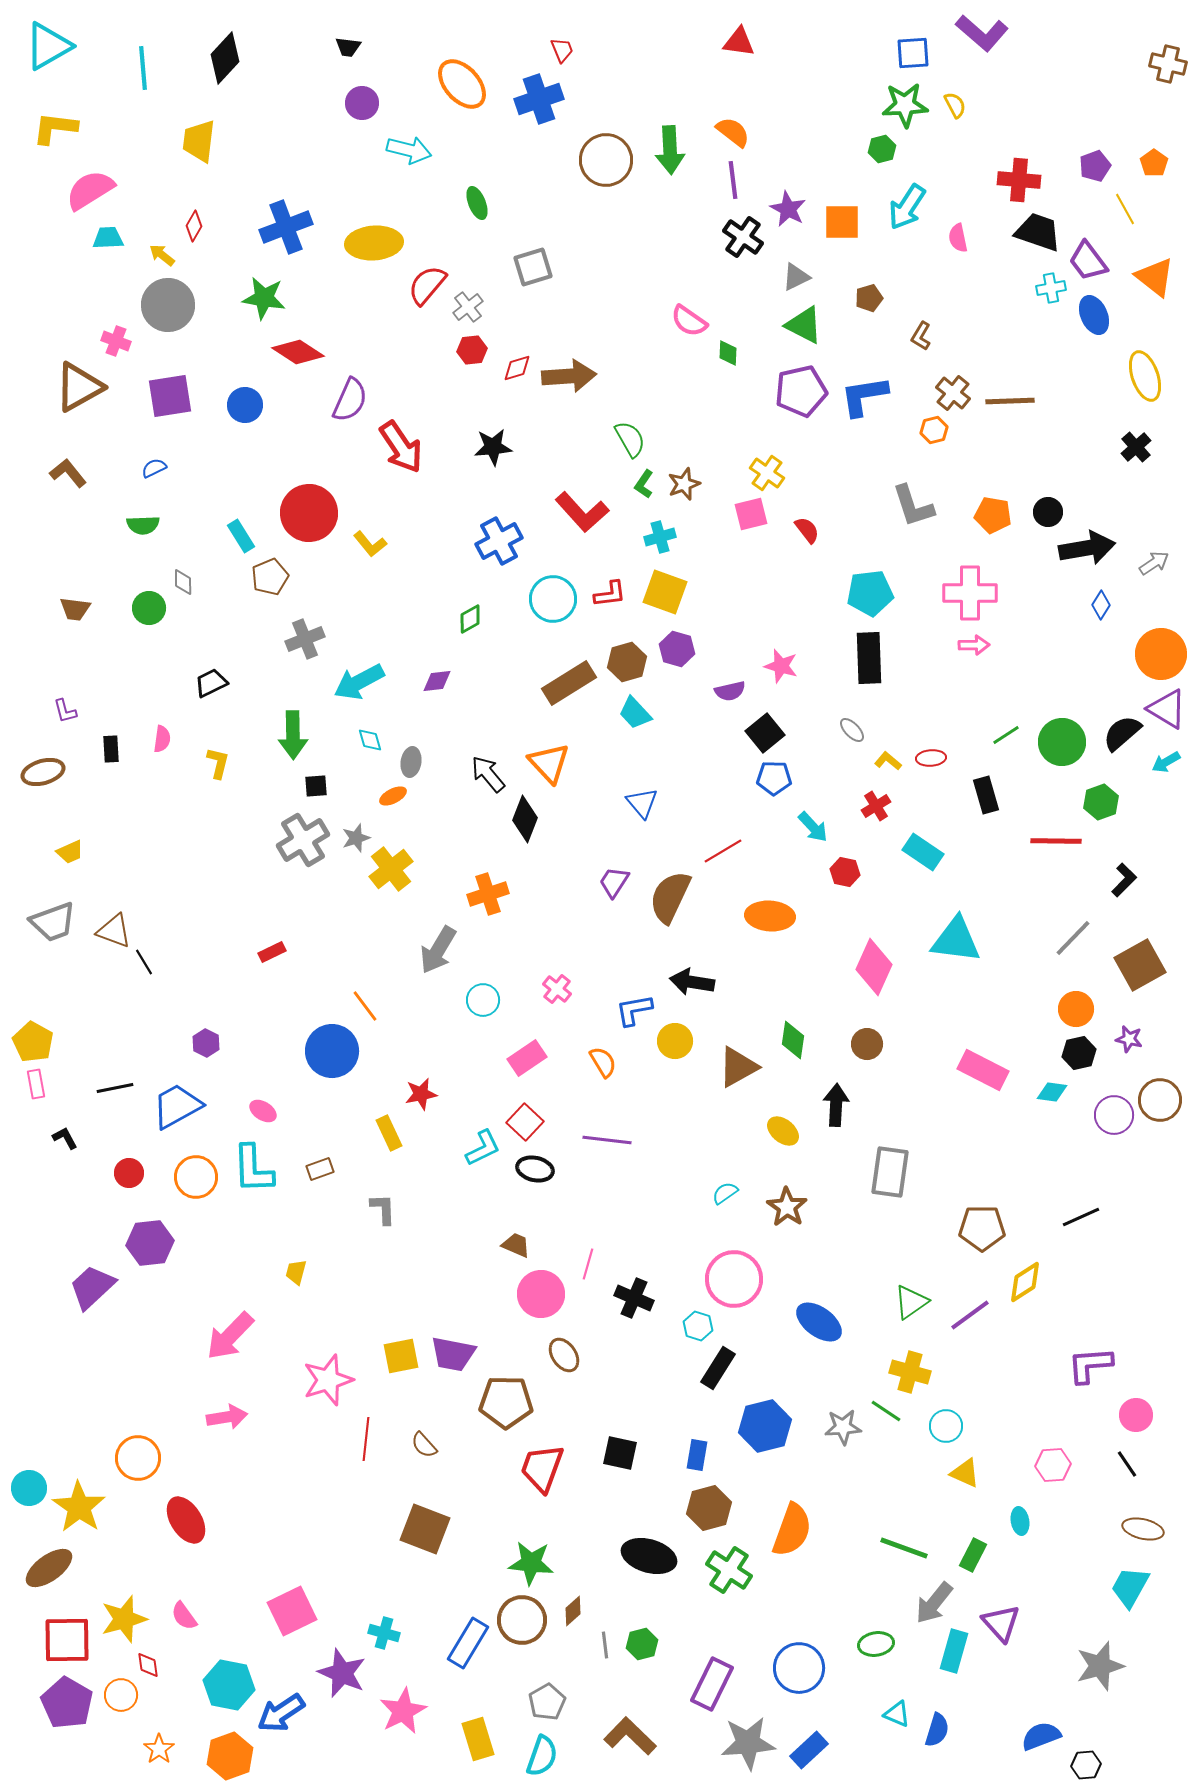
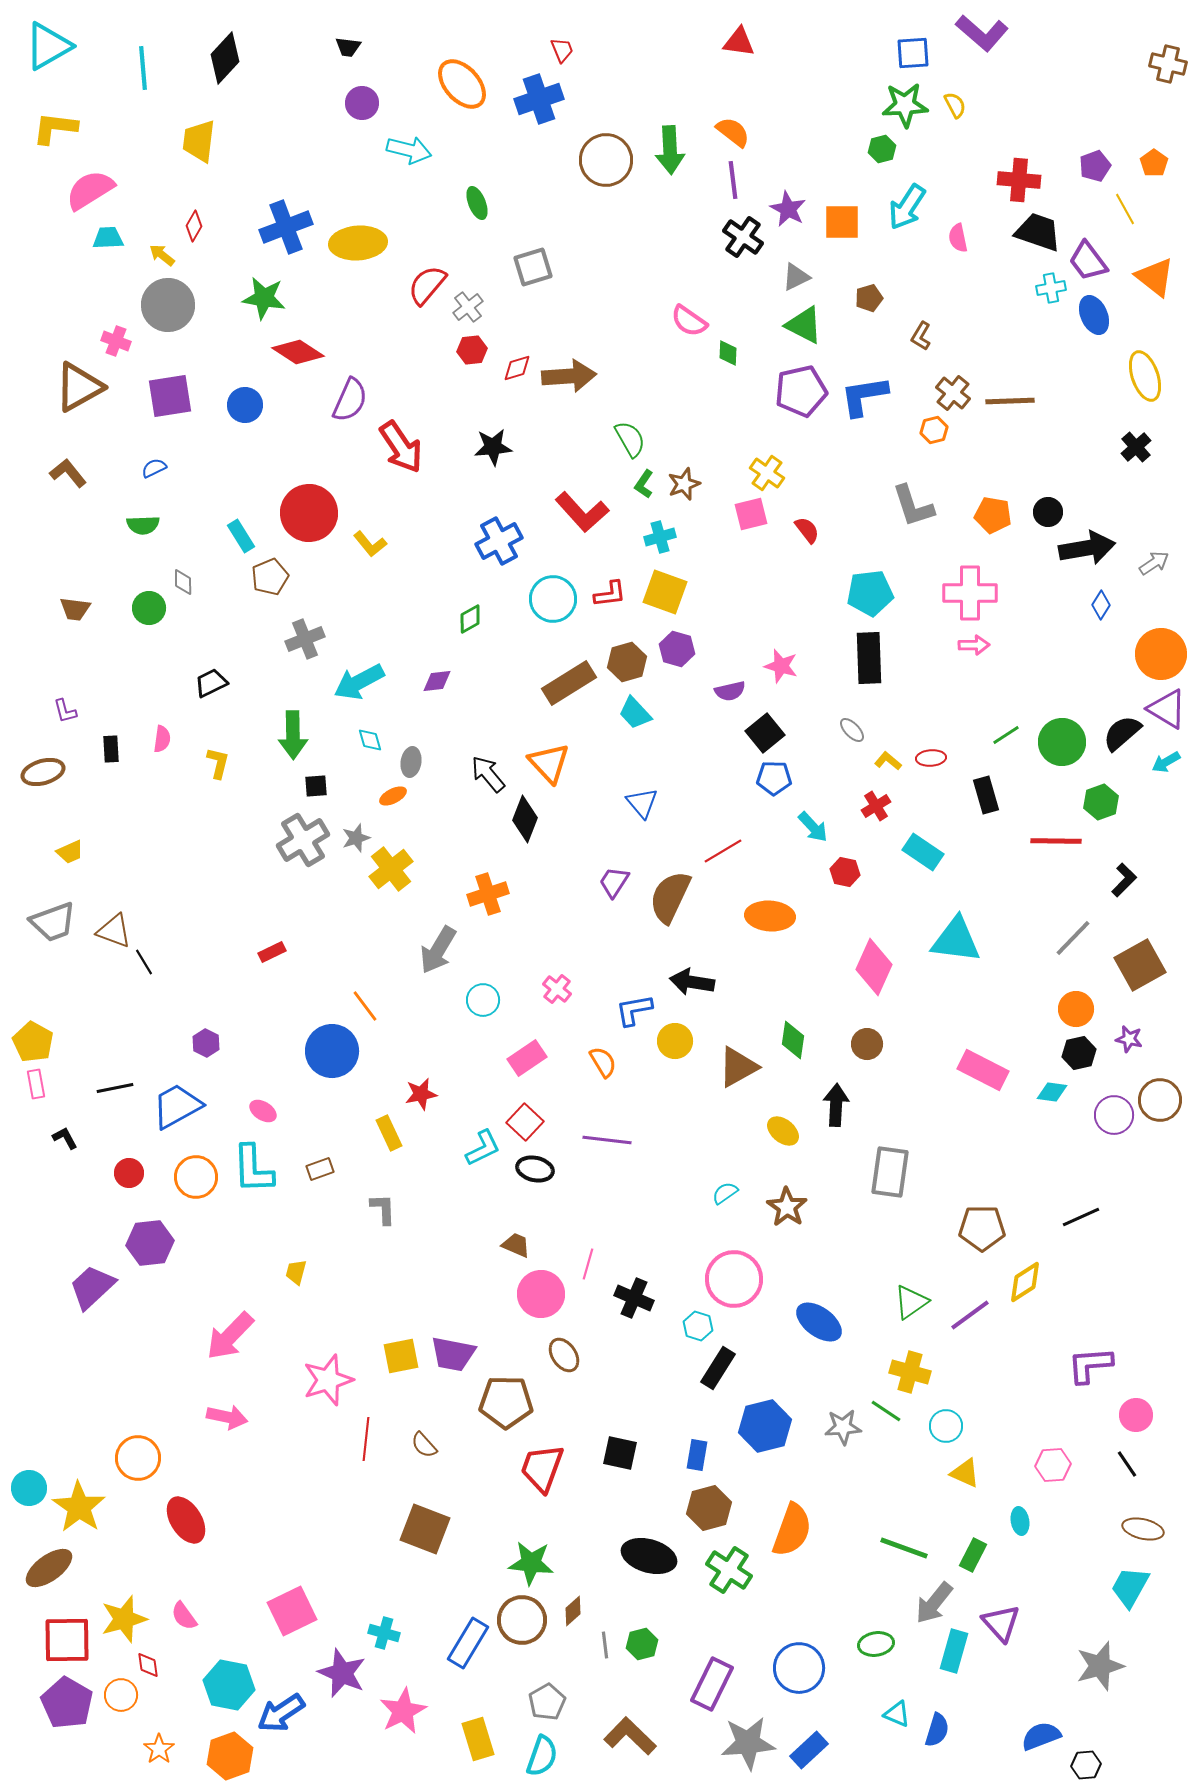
yellow ellipse at (374, 243): moved 16 px left
pink arrow at (227, 1417): rotated 21 degrees clockwise
